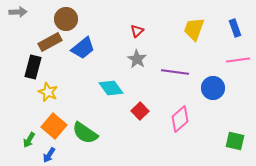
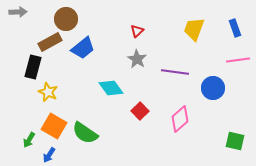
orange square: rotated 10 degrees counterclockwise
